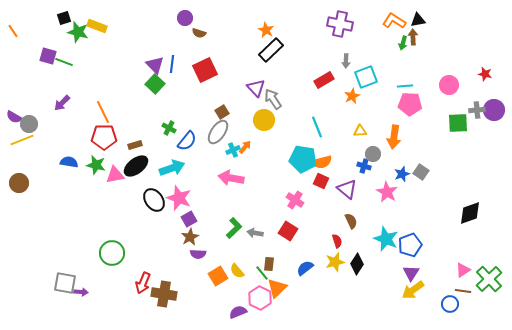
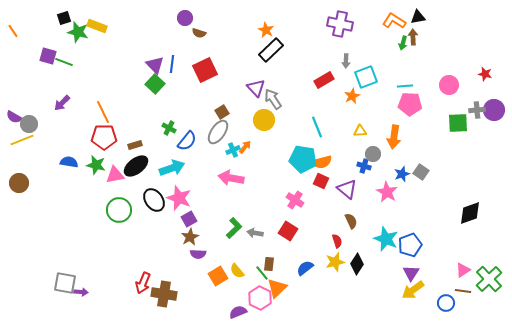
black triangle at (418, 20): moved 3 px up
green circle at (112, 253): moved 7 px right, 43 px up
blue circle at (450, 304): moved 4 px left, 1 px up
